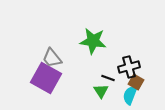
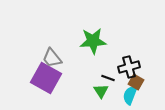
green star: rotated 12 degrees counterclockwise
